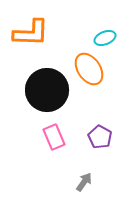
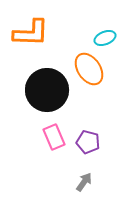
purple pentagon: moved 12 px left, 5 px down; rotated 15 degrees counterclockwise
